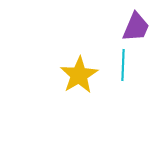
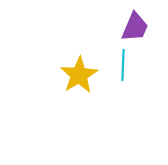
purple trapezoid: moved 1 px left
